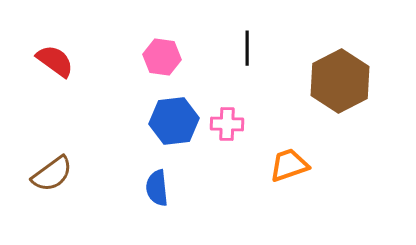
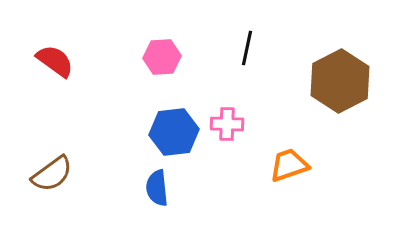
black line: rotated 12 degrees clockwise
pink hexagon: rotated 12 degrees counterclockwise
blue hexagon: moved 11 px down
